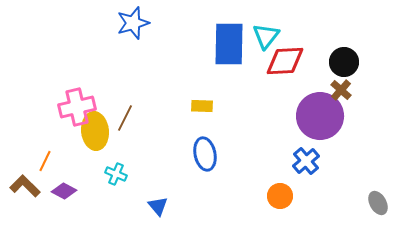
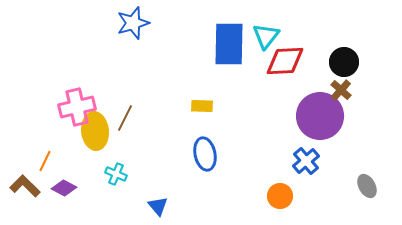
purple diamond: moved 3 px up
gray ellipse: moved 11 px left, 17 px up
